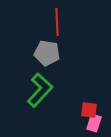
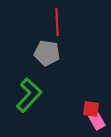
green L-shape: moved 11 px left, 5 px down
red square: moved 2 px right, 1 px up
pink rectangle: moved 3 px right, 2 px up; rotated 48 degrees counterclockwise
